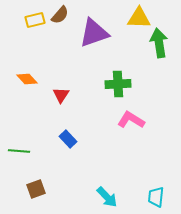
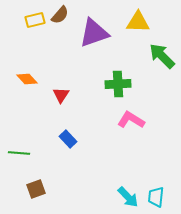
yellow triangle: moved 1 px left, 4 px down
green arrow: moved 3 px right, 13 px down; rotated 36 degrees counterclockwise
green line: moved 2 px down
cyan arrow: moved 21 px right
